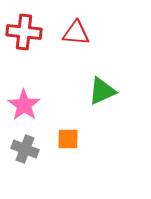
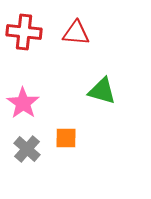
green triangle: rotated 40 degrees clockwise
pink star: moved 1 px left, 2 px up
orange square: moved 2 px left, 1 px up
gray cross: moved 2 px right; rotated 20 degrees clockwise
